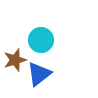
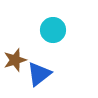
cyan circle: moved 12 px right, 10 px up
